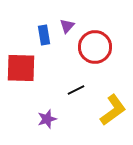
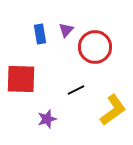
purple triangle: moved 1 px left, 4 px down
blue rectangle: moved 4 px left, 1 px up
red square: moved 11 px down
